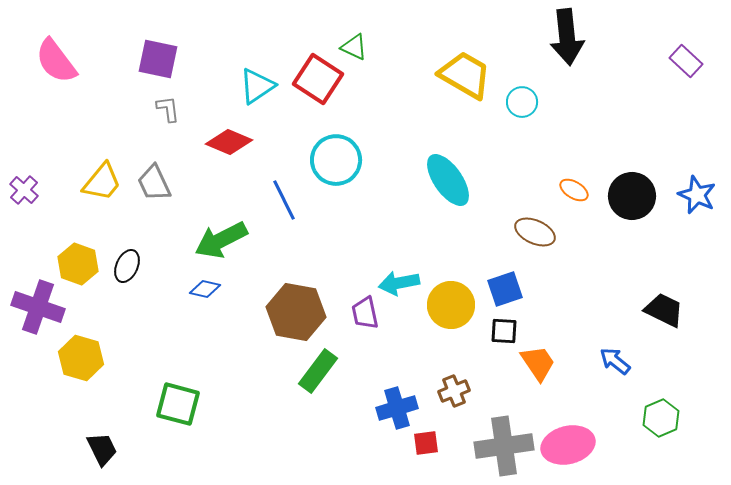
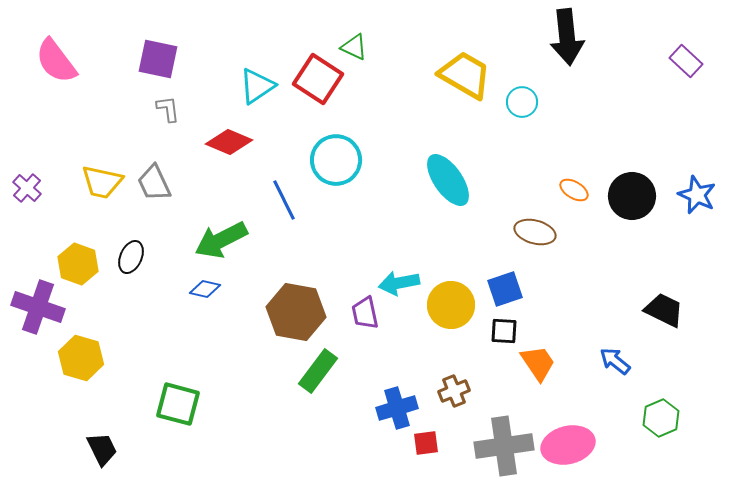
yellow trapezoid at (102, 182): rotated 63 degrees clockwise
purple cross at (24, 190): moved 3 px right, 2 px up
brown ellipse at (535, 232): rotated 9 degrees counterclockwise
black ellipse at (127, 266): moved 4 px right, 9 px up
